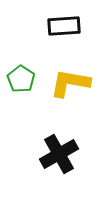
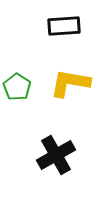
green pentagon: moved 4 px left, 8 px down
black cross: moved 3 px left, 1 px down
